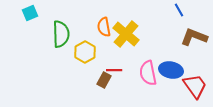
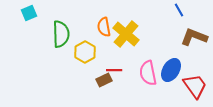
cyan square: moved 1 px left
blue ellipse: rotated 70 degrees counterclockwise
brown rectangle: rotated 35 degrees clockwise
